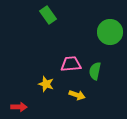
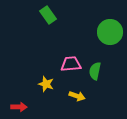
yellow arrow: moved 1 px down
